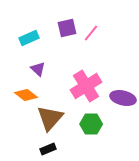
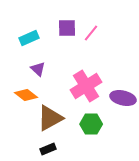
purple square: rotated 12 degrees clockwise
brown triangle: rotated 20 degrees clockwise
